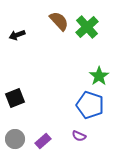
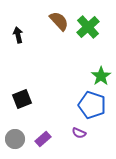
green cross: moved 1 px right
black arrow: moved 1 px right; rotated 98 degrees clockwise
green star: moved 2 px right
black square: moved 7 px right, 1 px down
blue pentagon: moved 2 px right
purple semicircle: moved 3 px up
purple rectangle: moved 2 px up
